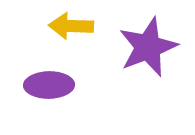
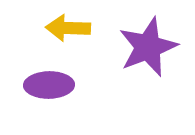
yellow arrow: moved 3 px left, 2 px down
